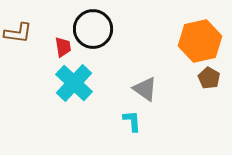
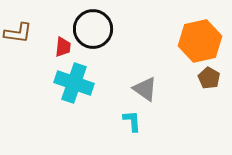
red trapezoid: rotated 15 degrees clockwise
cyan cross: rotated 24 degrees counterclockwise
